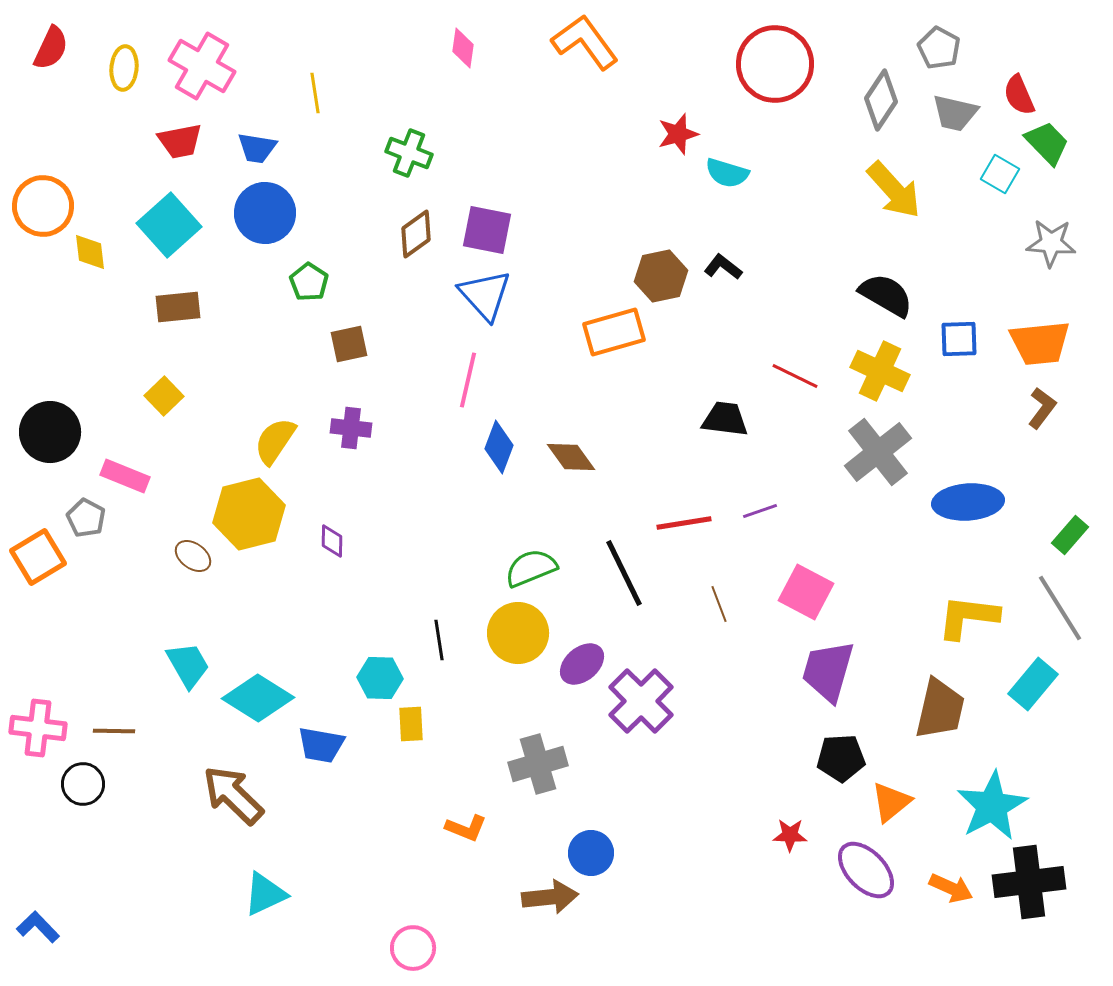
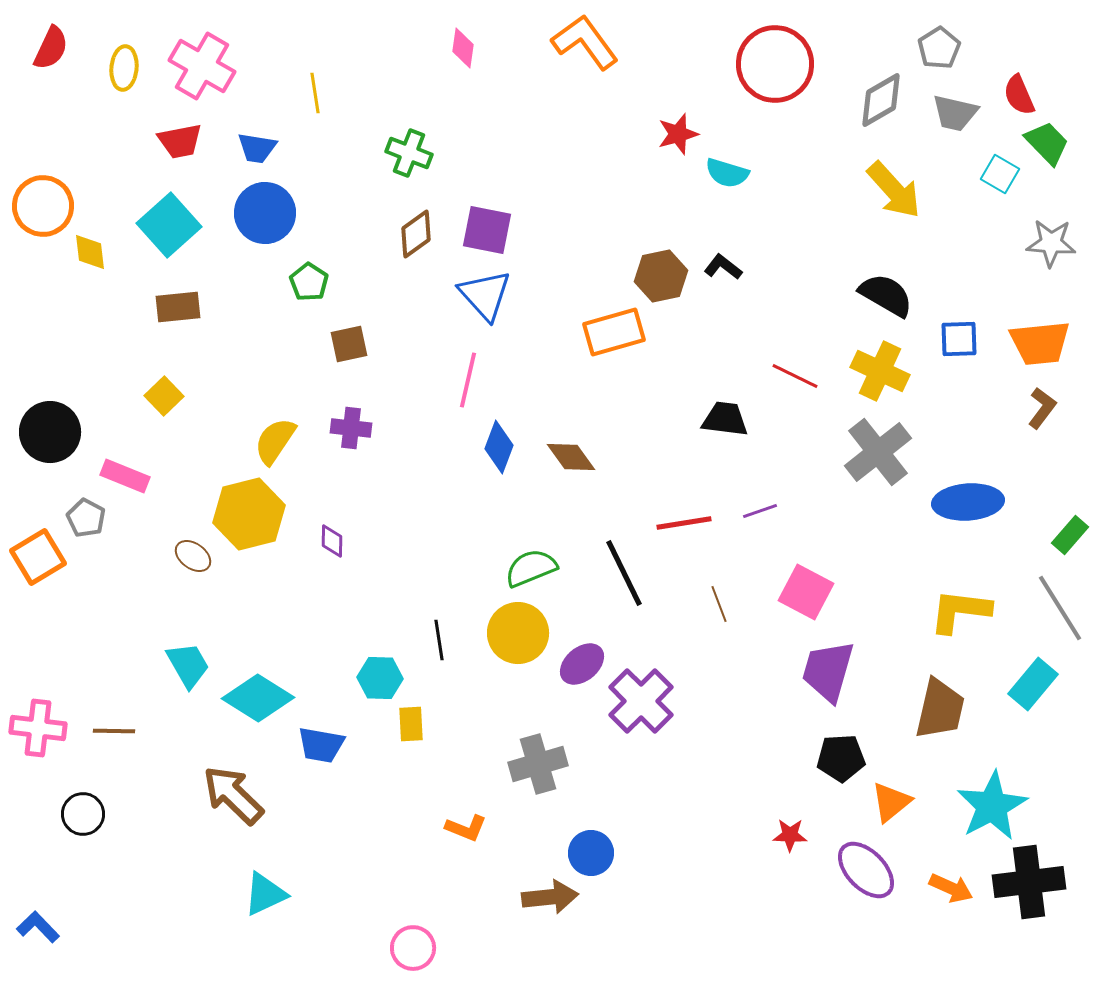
gray pentagon at (939, 48): rotated 12 degrees clockwise
gray diamond at (881, 100): rotated 26 degrees clockwise
yellow L-shape at (968, 617): moved 8 px left, 6 px up
black circle at (83, 784): moved 30 px down
